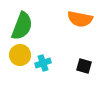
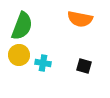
yellow circle: moved 1 px left
cyan cross: rotated 28 degrees clockwise
